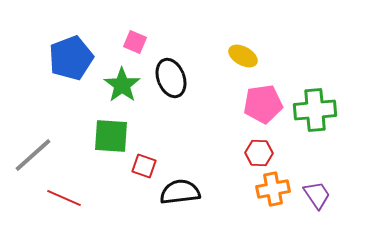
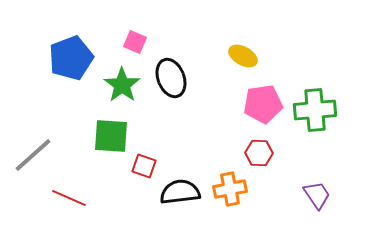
orange cross: moved 43 px left
red line: moved 5 px right
